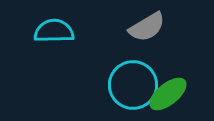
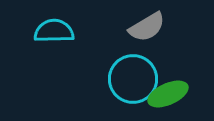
cyan circle: moved 6 px up
green ellipse: rotated 15 degrees clockwise
